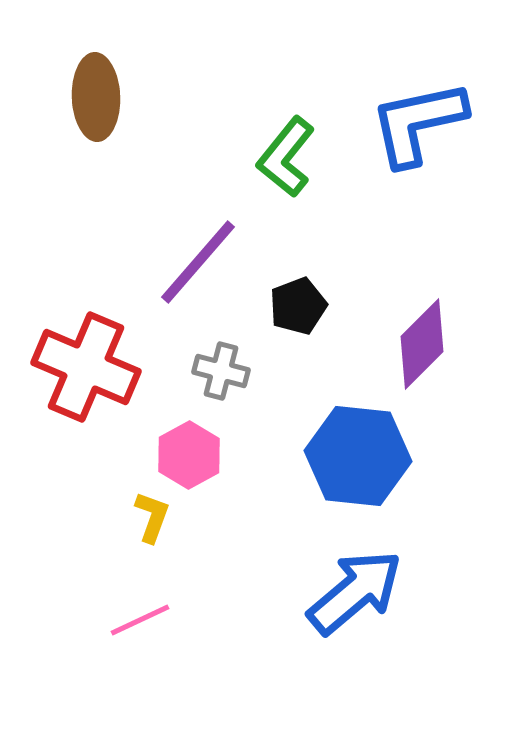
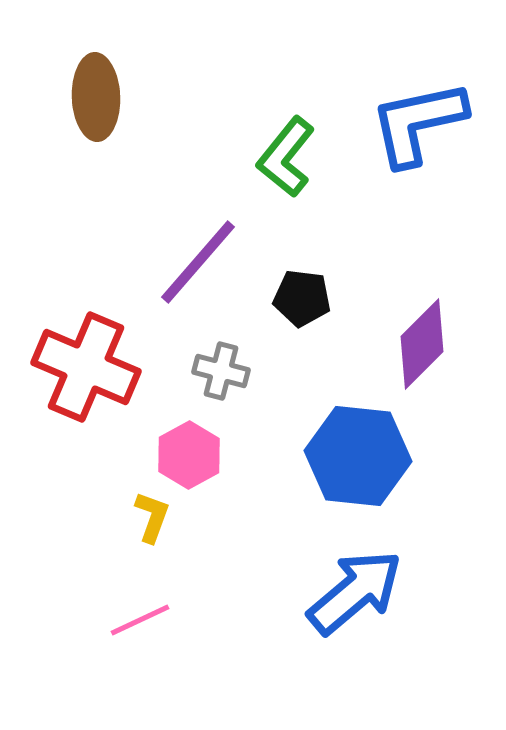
black pentagon: moved 4 px right, 8 px up; rotated 28 degrees clockwise
